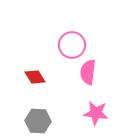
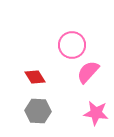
pink semicircle: rotated 35 degrees clockwise
gray hexagon: moved 10 px up
